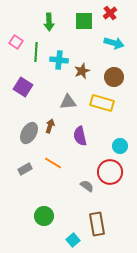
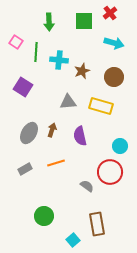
yellow rectangle: moved 1 px left, 3 px down
brown arrow: moved 2 px right, 4 px down
orange line: moved 3 px right; rotated 48 degrees counterclockwise
